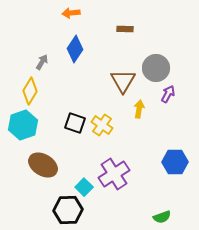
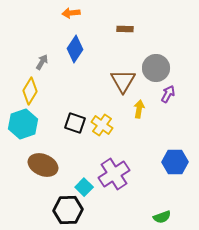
cyan hexagon: moved 1 px up
brown ellipse: rotated 8 degrees counterclockwise
